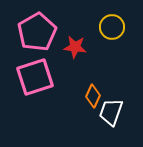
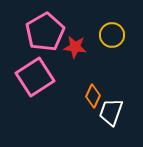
yellow circle: moved 8 px down
pink pentagon: moved 8 px right
pink square: rotated 15 degrees counterclockwise
